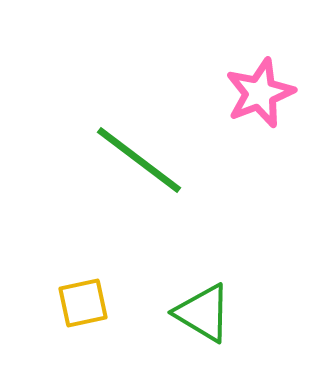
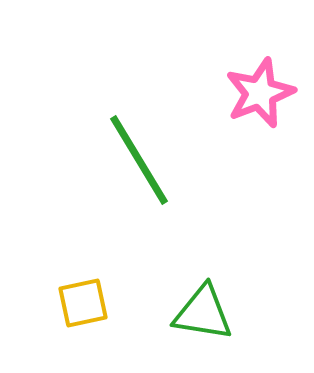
green line: rotated 22 degrees clockwise
green triangle: rotated 22 degrees counterclockwise
